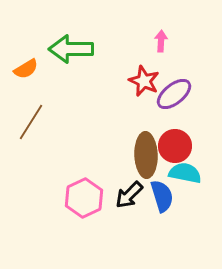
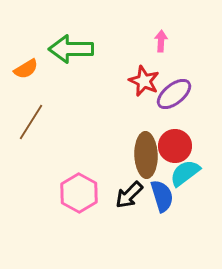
cyan semicircle: rotated 48 degrees counterclockwise
pink hexagon: moved 5 px left, 5 px up; rotated 6 degrees counterclockwise
